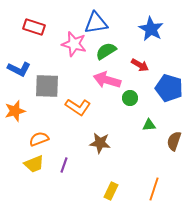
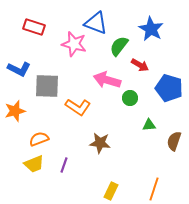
blue triangle: rotated 30 degrees clockwise
green semicircle: moved 13 px right, 5 px up; rotated 20 degrees counterclockwise
